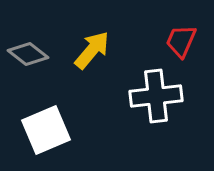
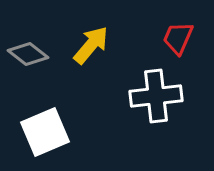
red trapezoid: moved 3 px left, 3 px up
yellow arrow: moved 1 px left, 5 px up
white square: moved 1 px left, 2 px down
